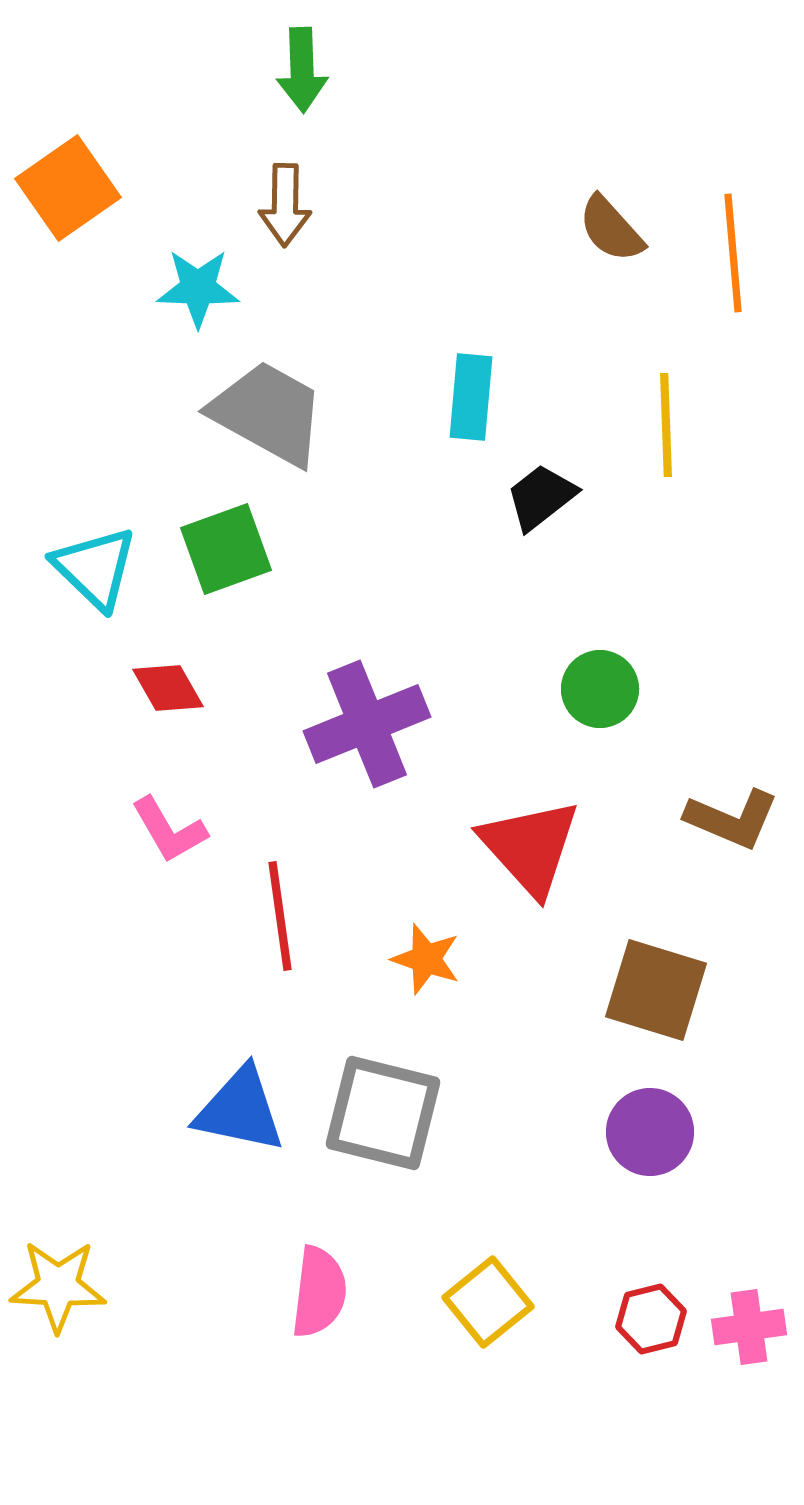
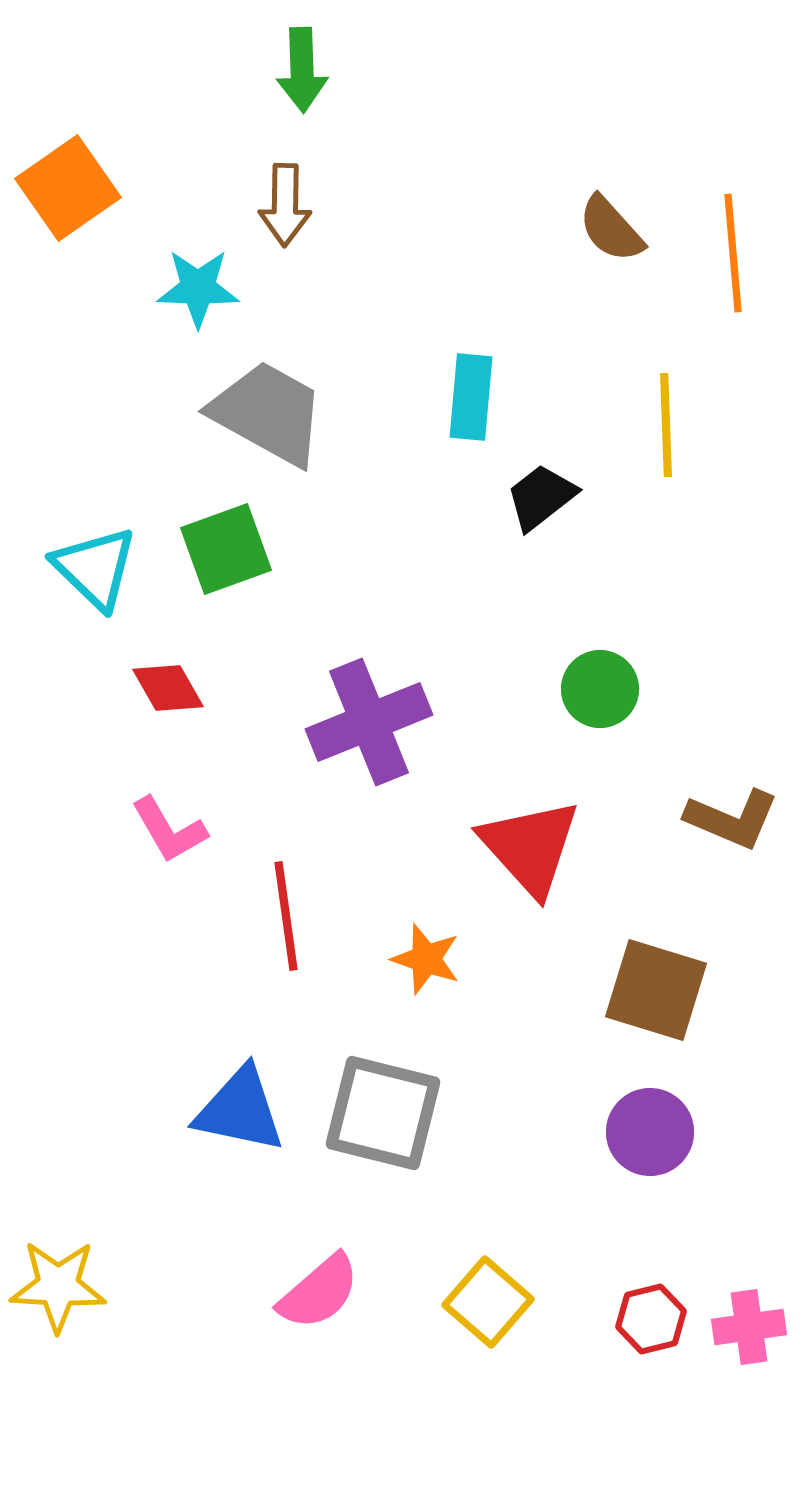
purple cross: moved 2 px right, 2 px up
red line: moved 6 px right
pink semicircle: rotated 42 degrees clockwise
yellow square: rotated 10 degrees counterclockwise
